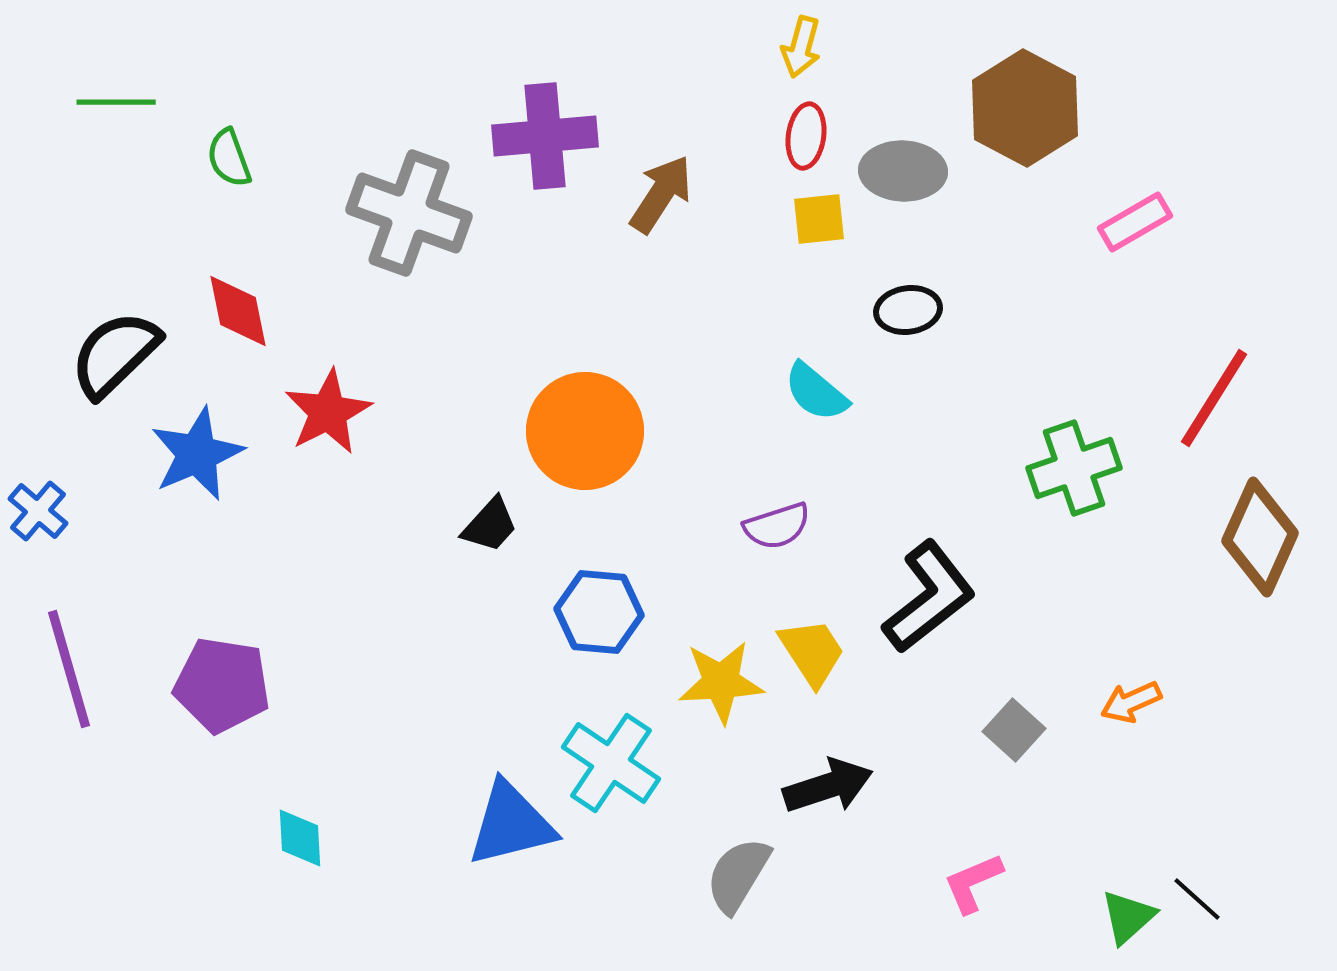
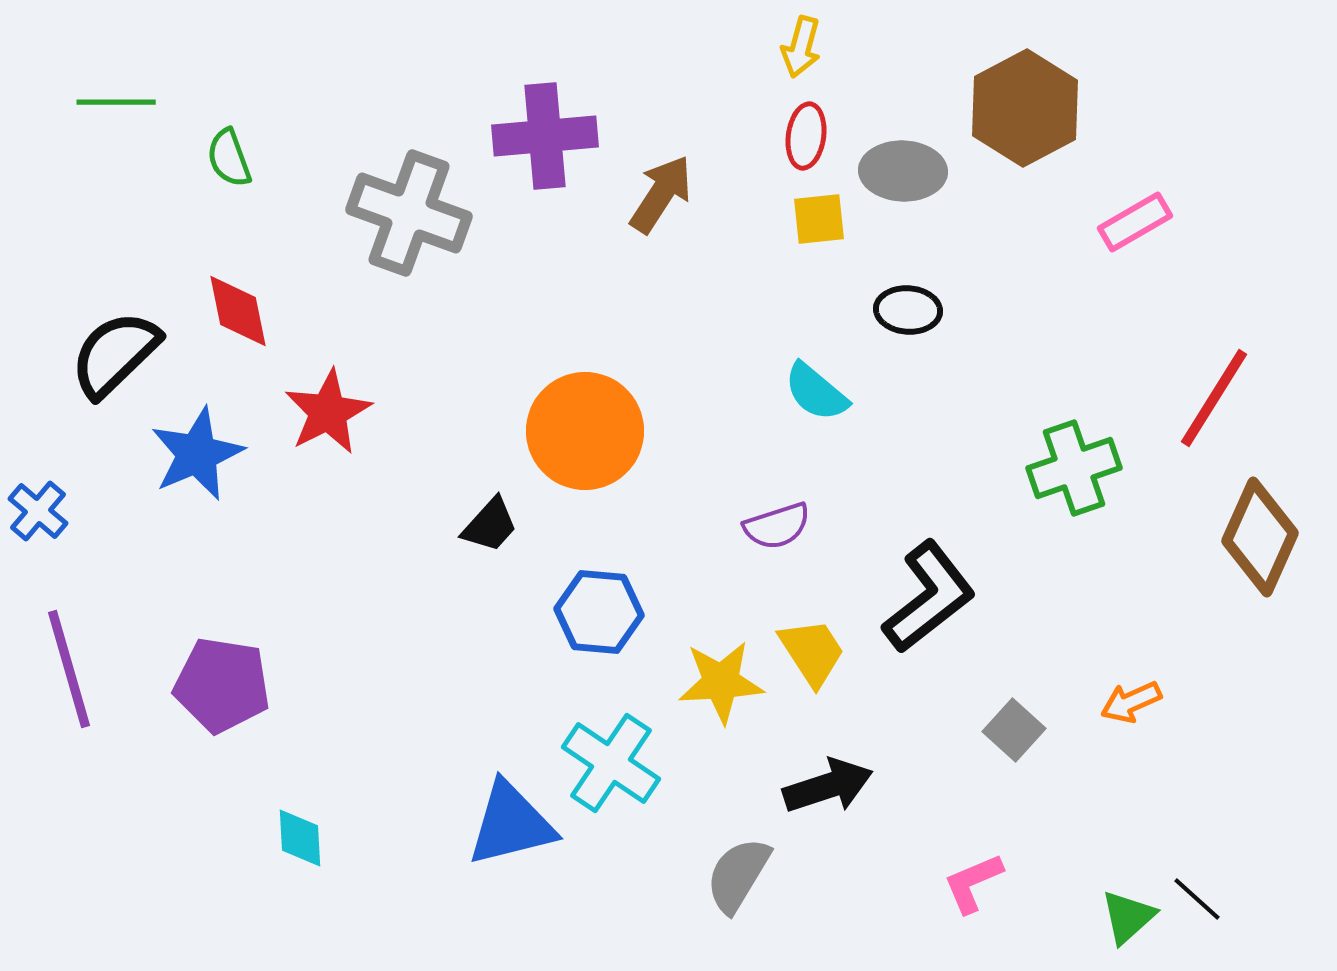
brown hexagon: rotated 4 degrees clockwise
black ellipse: rotated 12 degrees clockwise
